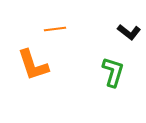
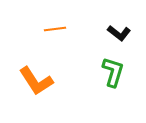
black L-shape: moved 10 px left, 1 px down
orange L-shape: moved 3 px right, 16 px down; rotated 15 degrees counterclockwise
